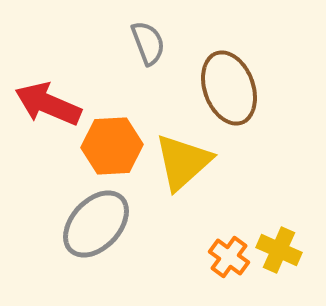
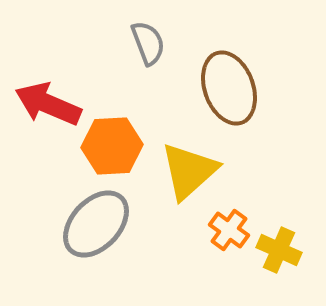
yellow triangle: moved 6 px right, 9 px down
orange cross: moved 27 px up
